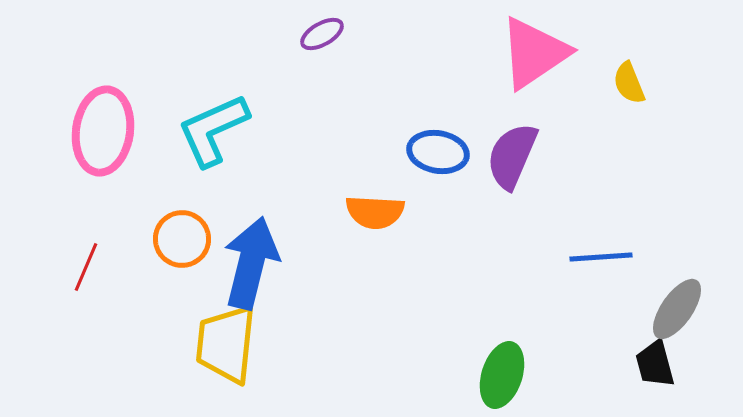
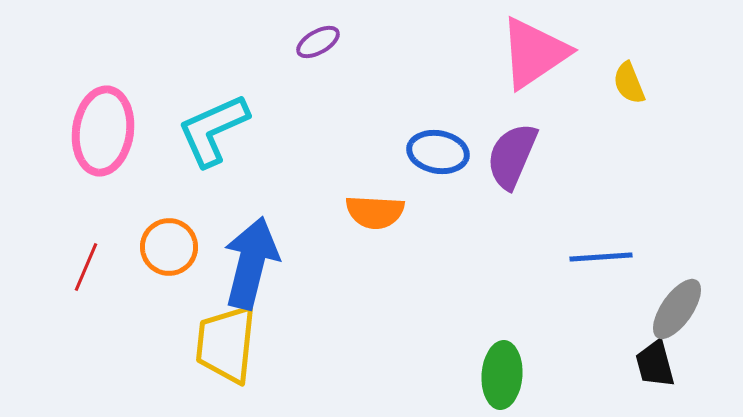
purple ellipse: moved 4 px left, 8 px down
orange circle: moved 13 px left, 8 px down
green ellipse: rotated 14 degrees counterclockwise
